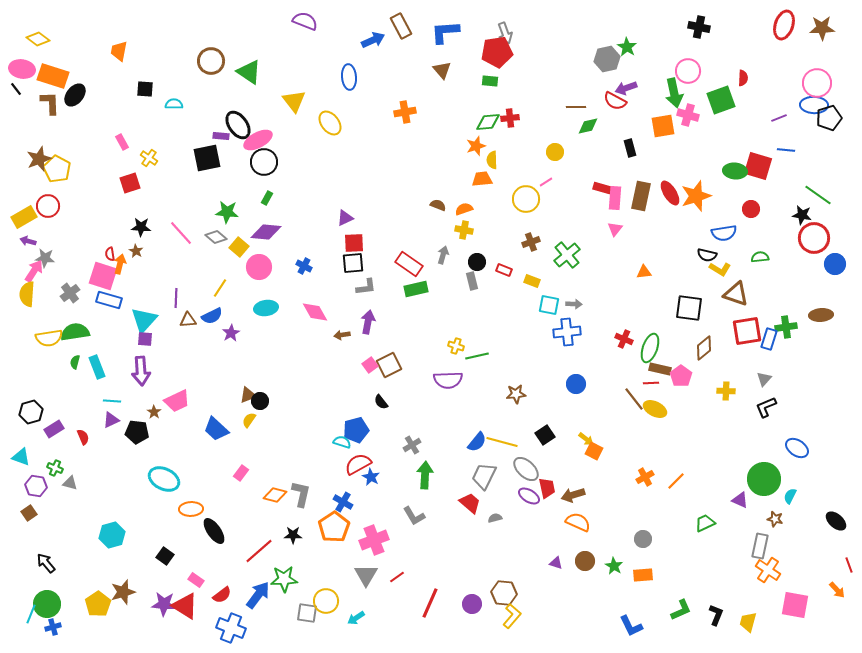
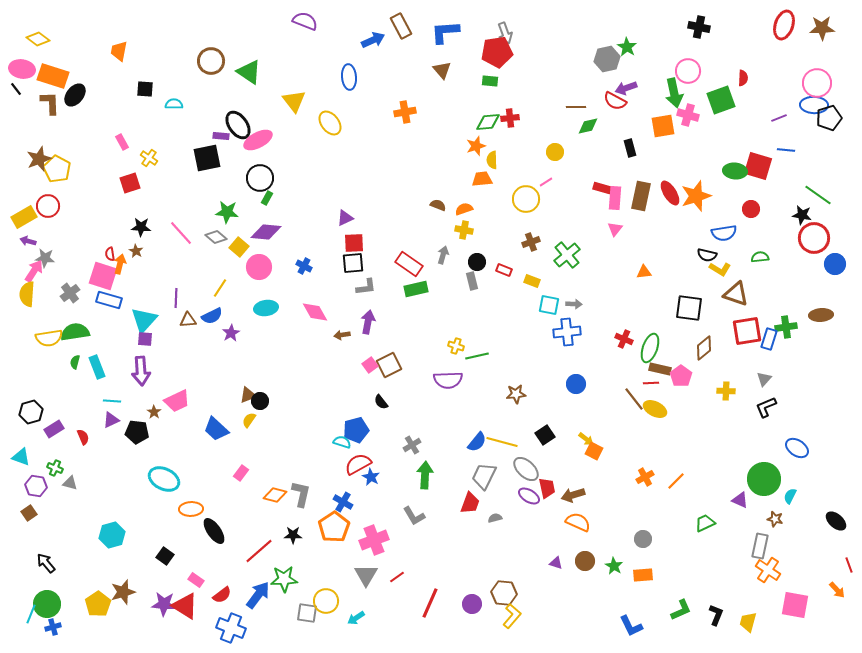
black circle at (264, 162): moved 4 px left, 16 px down
red trapezoid at (470, 503): rotated 70 degrees clockwise
